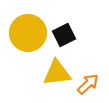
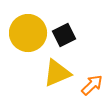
yellow triangle: rotated 16 degrees counterclockwise
orange arrow: moved 4 px right, 1 px down
